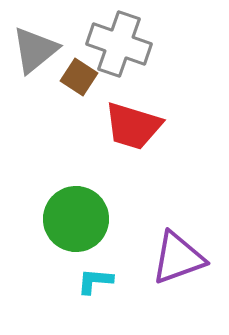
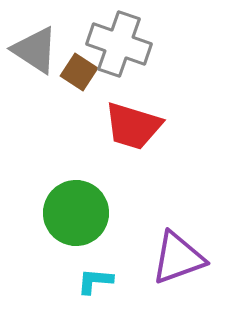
gray triangle: rotated 48 degrees counterclockwise
brown square: moved 5 px up
green circle: moved 6 px up
